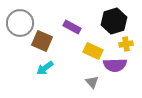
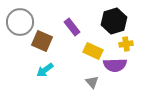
gray circle: moved 1 px up
purple rectangle: rotated 24 degrees clockwise
cyan arrow: moved 2 px down
